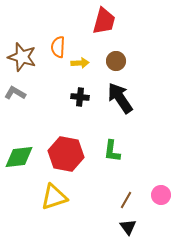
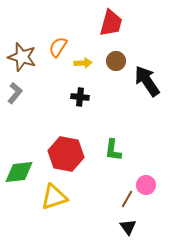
red trapezoid: moved 7 px right, 2 px down
orange semicircle: rotated 30 degrees clockwise
yellow arrow: moved 3 px right
gray L-shape: rotated 100 degrees clockwise
black arrow: moved 27 px right, 17 px up
green L-shape: moved 1 px right, 1 px up
green diamond: moved 15 px down
pink circle: moved 15 px left, 10 px up
brown line: moved 1 px right, 1 px up
